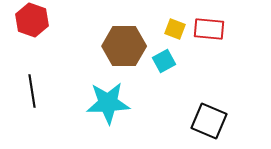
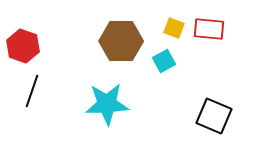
red hexagon: moved 9 px left, 26 px down
yellow square: moved 1 px left, 1 px up
brown hexagon: moved 3 px left, 5 px up
black line: rotated 28 degrees clockwise
cyan star: moved 1 px left, 1 px down
black square: moved 5 px right, 5 px up
